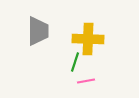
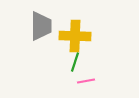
gray trapezoid: moved 3 px right, 5 px up
yellow cross: moved 13 px left, 3 px up
